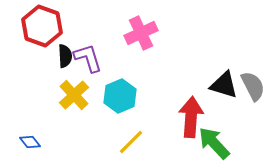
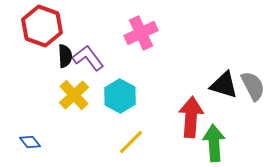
purple L-shape: rotated 20 degrees counterclockwise
cyan hexagon: rotated 8 degrees counterclockwise
green arrow: rotated 39 degrees clockwise
